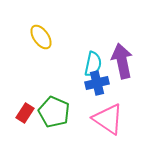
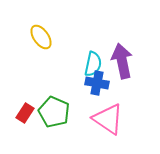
blue cross: rotated 25 degrees clockwise
